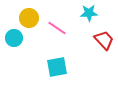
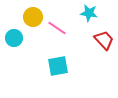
cyan star: rotated 12 degrees clockwise
yellow circle: moved 4 px right, 1 px up
cyan square: moved 1 px right, 1 px up
